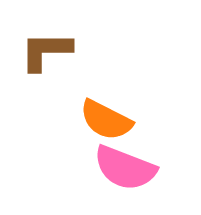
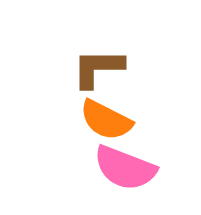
brown L-shape: moved 52 px right, 17 px down
